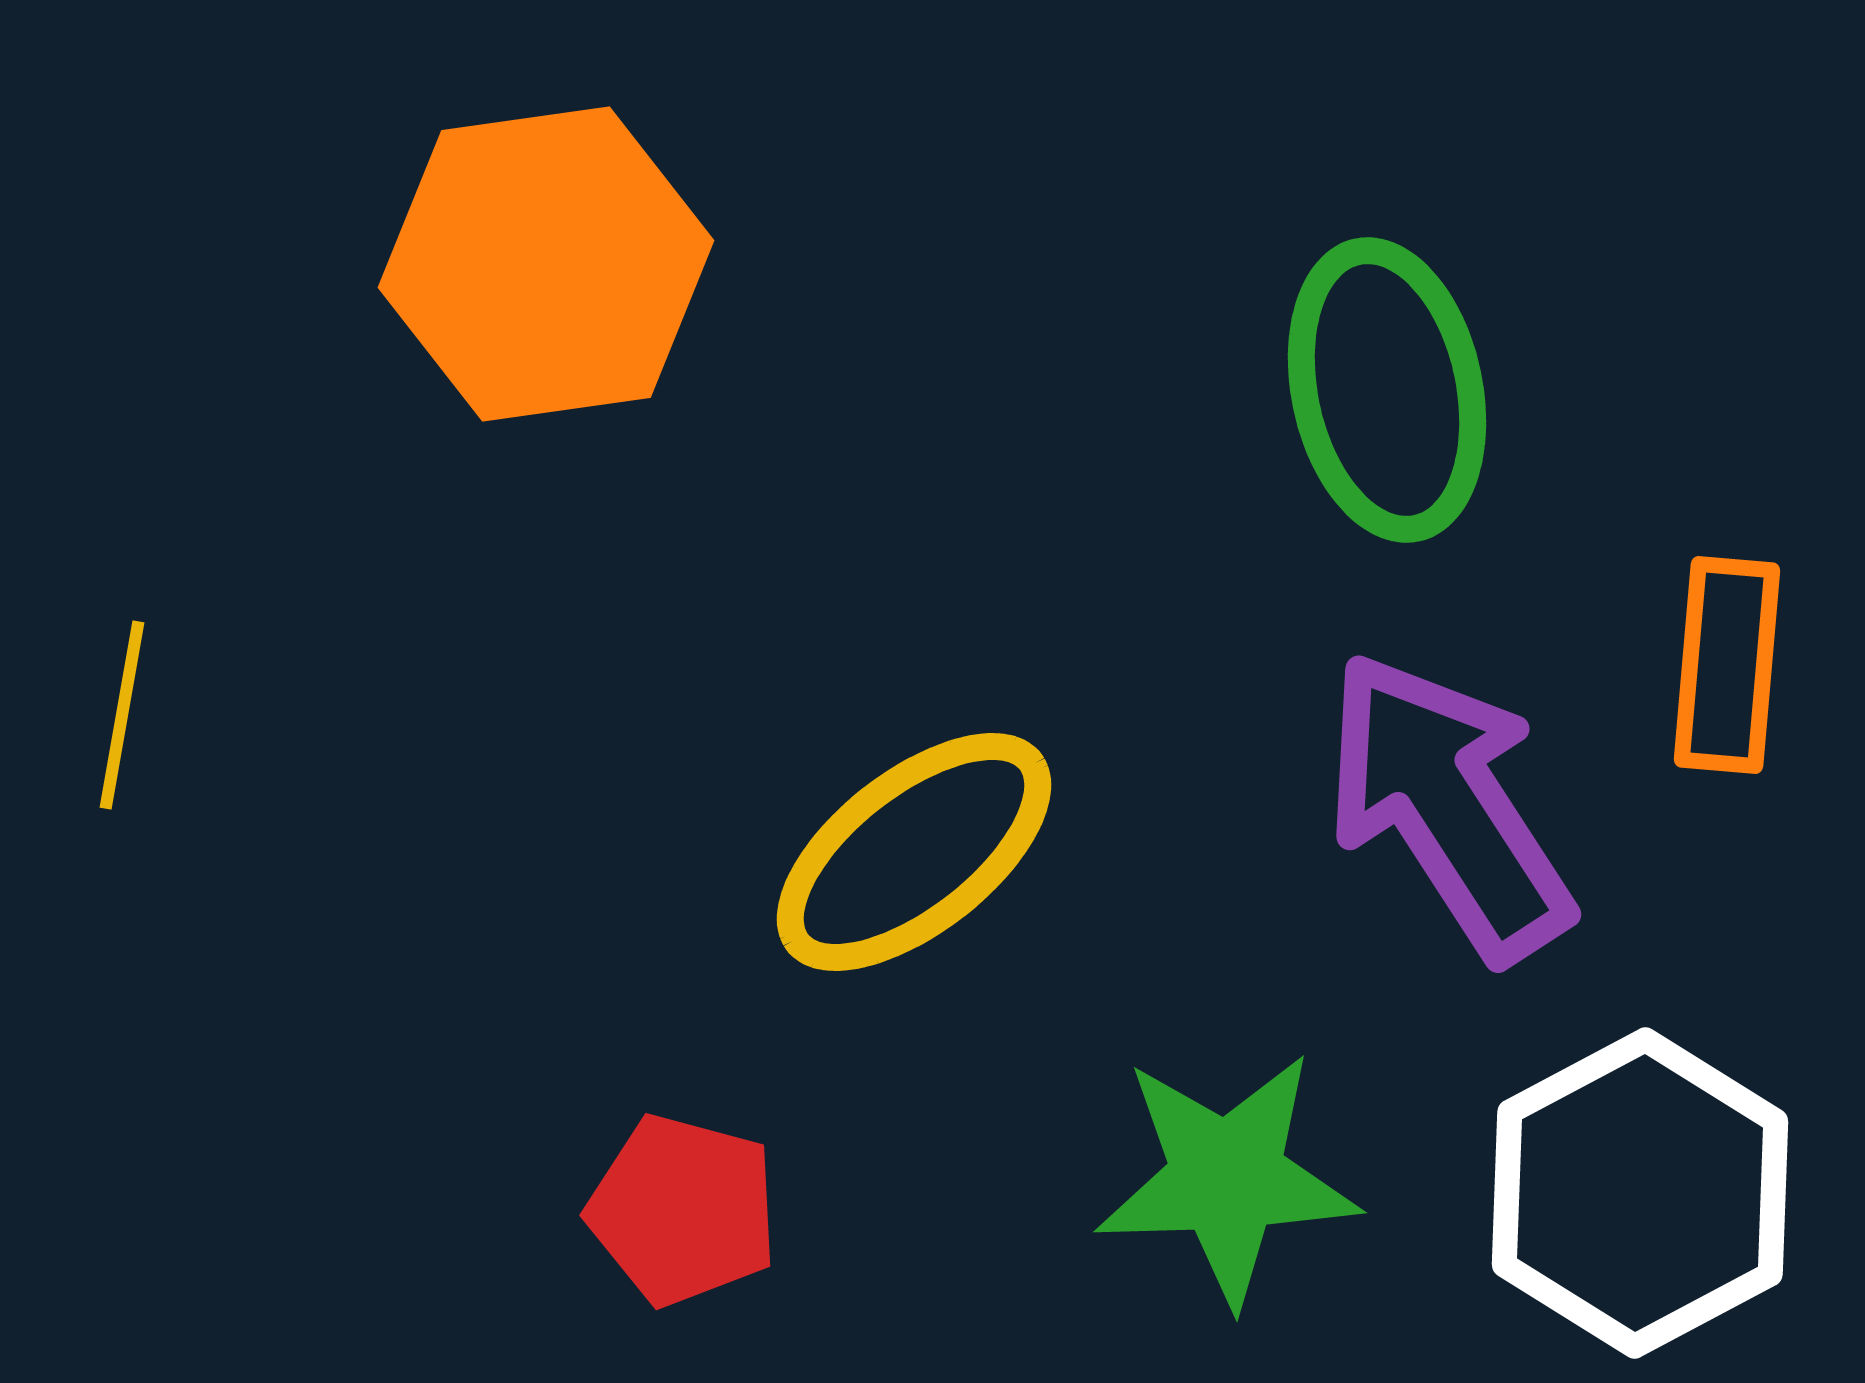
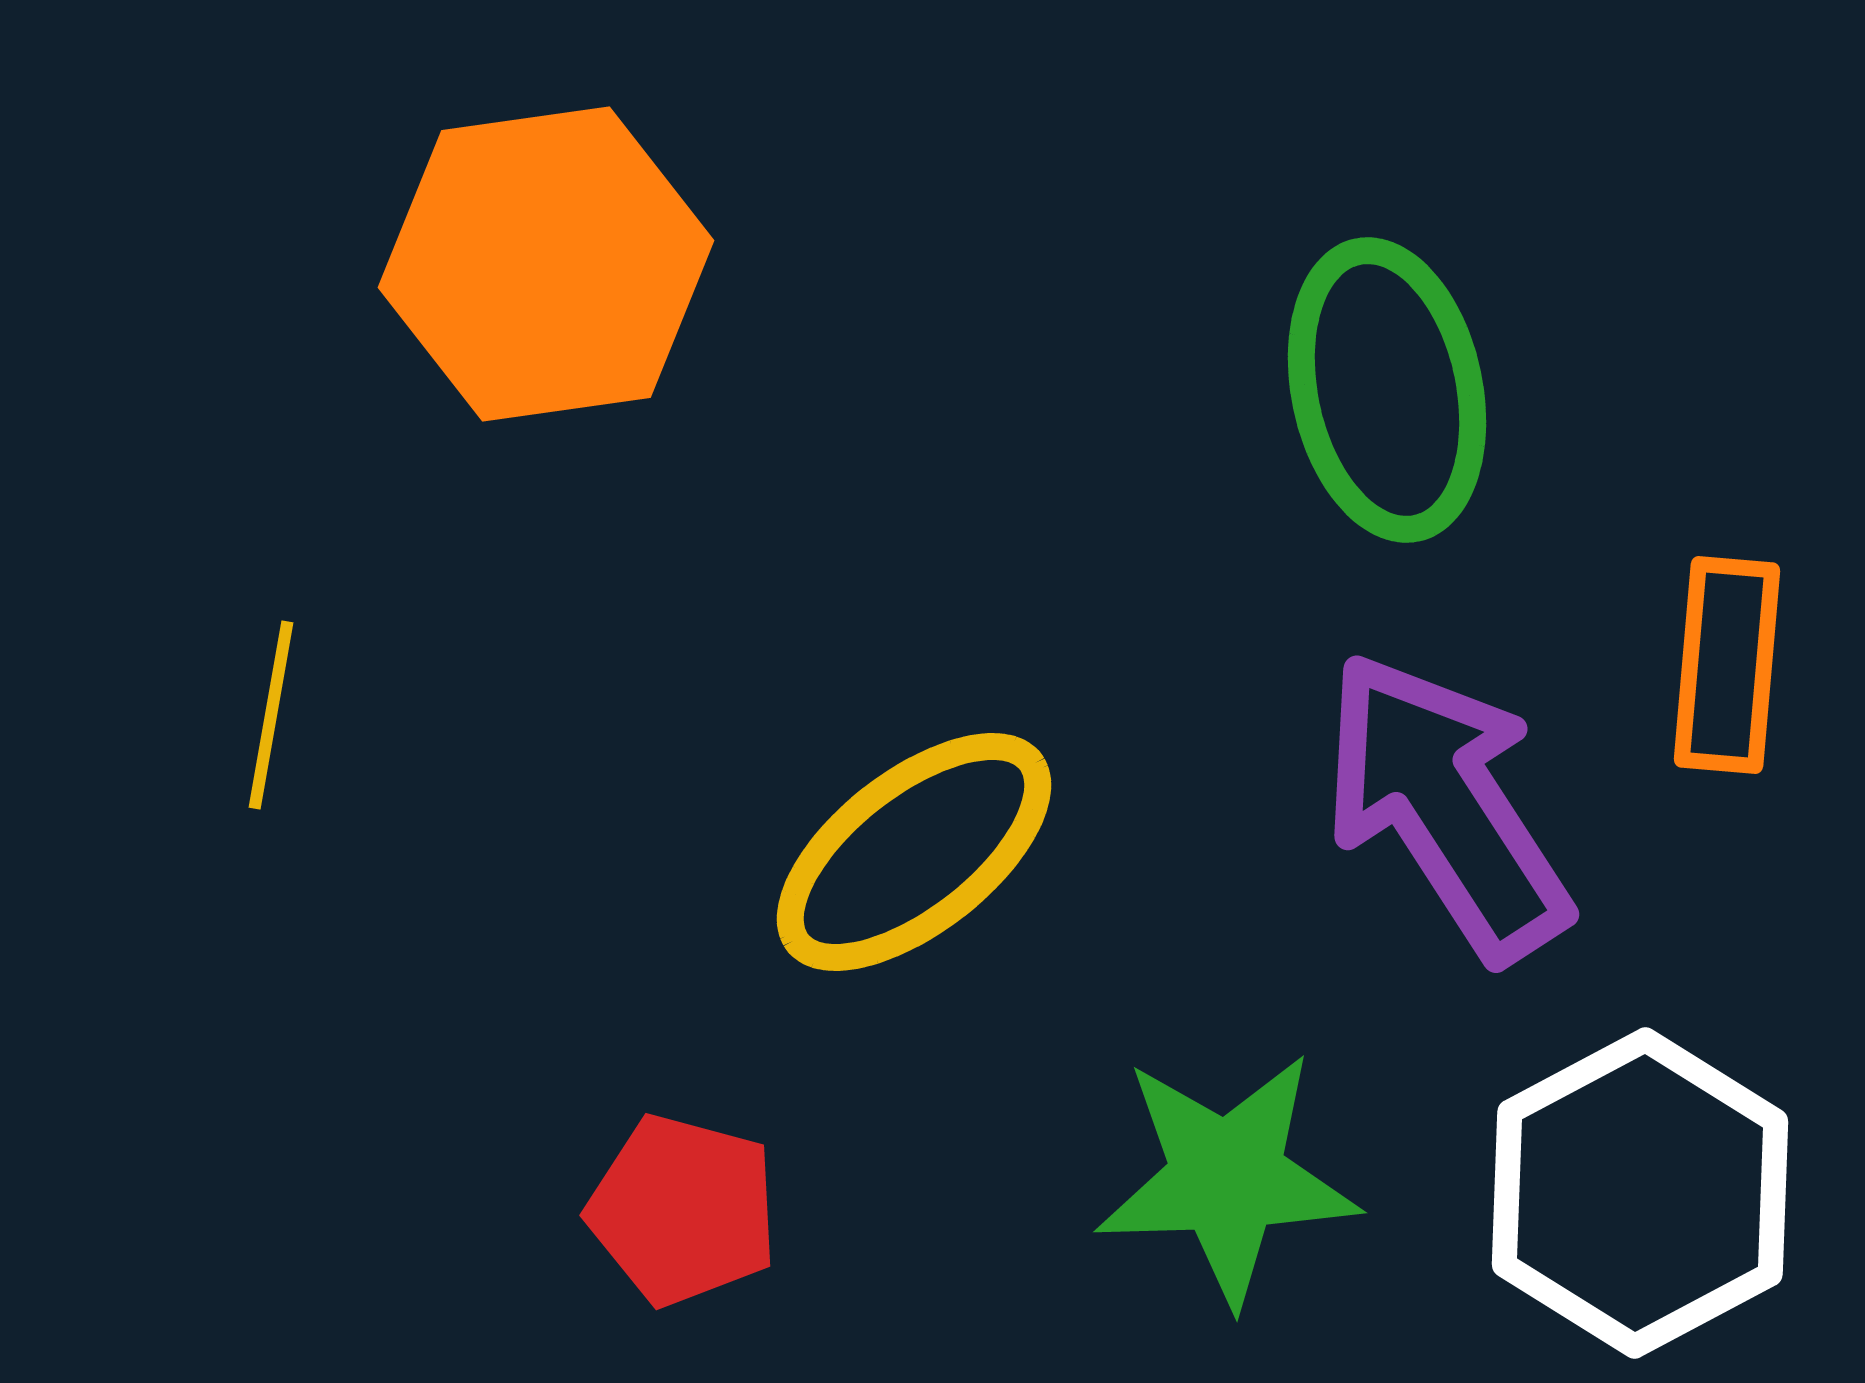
yellow line: moved 149 px right
purple arrow: moved 2 px left
